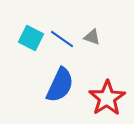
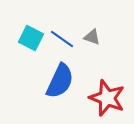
blue semicircle: moved 4 px up
red star: rotated 18 degrees counterclockwise
